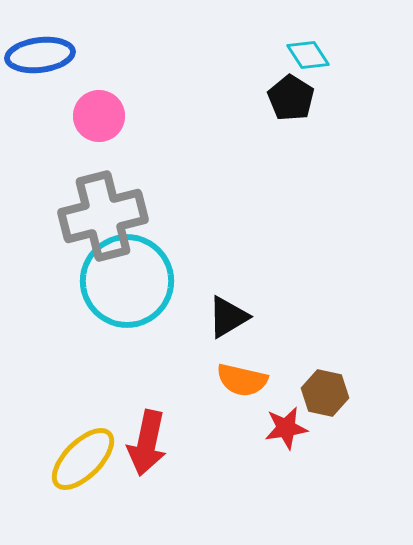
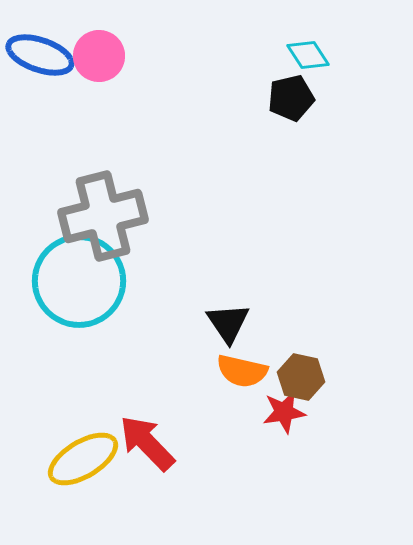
blue ellipse: rotated 26 degrees clockwise
black pentagon: rotated 27 degrees clockwise
pink circle: moved 60 px up
cyan circle: moved 48 px left
black triangle: moved 6 px down; rotated 33 degrees counterclockwise
orange semicircle: moved 9 px up
brown hexagon: moved 24 px left, 16 px up
red star: moved 2 px left, 16 px up
red arrow: rotated 124 degrees clockwise
yellow ellipse: rotated 14 degrees clockwise
